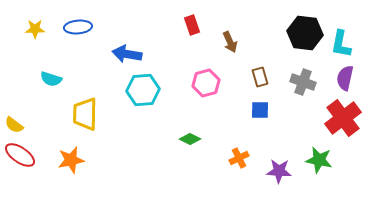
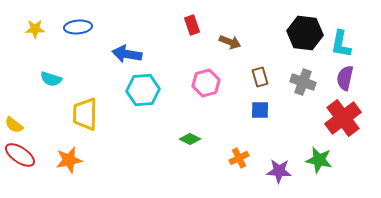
brown arrow: rotated 45 degrees counterclockwise
orange star: moved 2 px left
